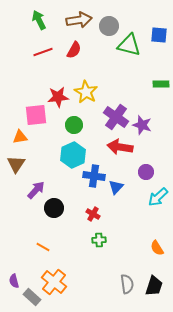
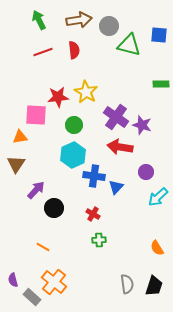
red semicircle: rotated 36 degrees counterclockwise
pink square: rotated 10 degrees clockwise
purple semicircle: moved 1 px left, 1 px up
